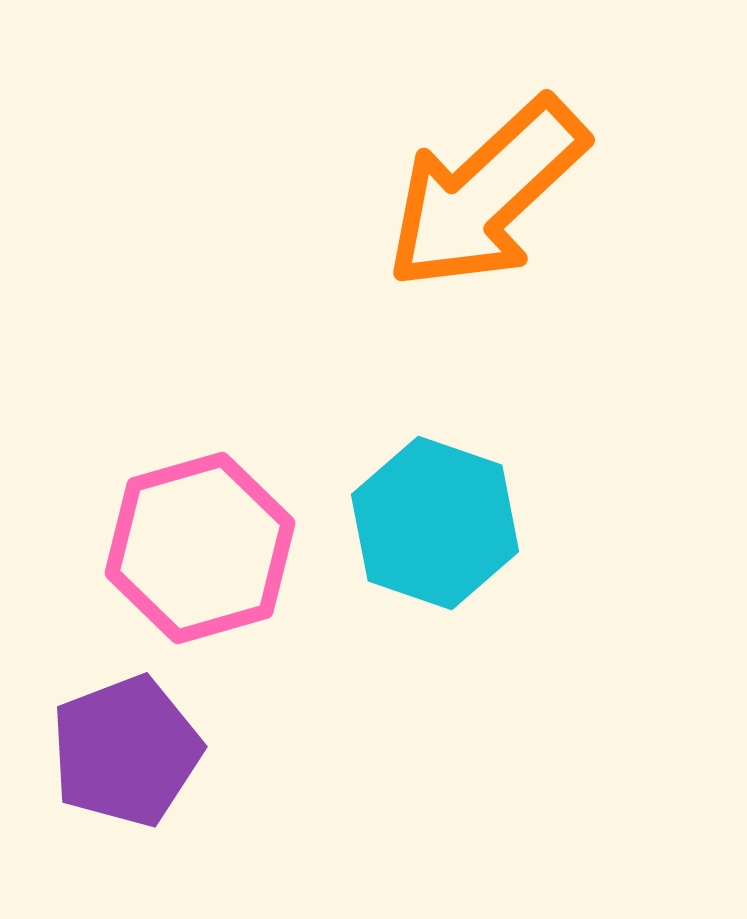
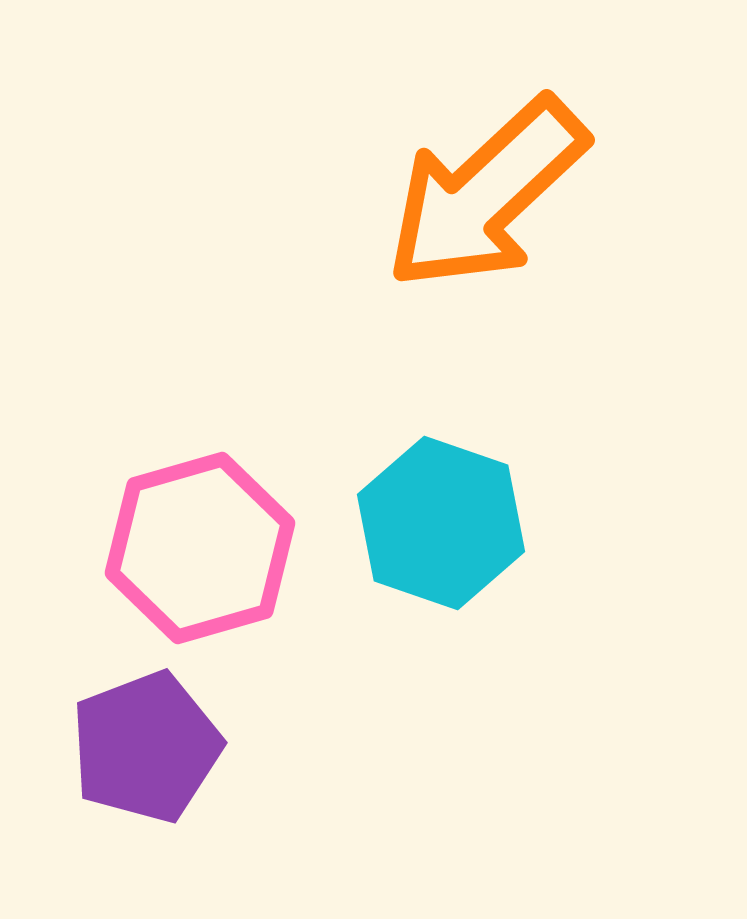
cyan hexagon: moved 6 px right
purple pentagon: moved 20 px right, 4 px up
